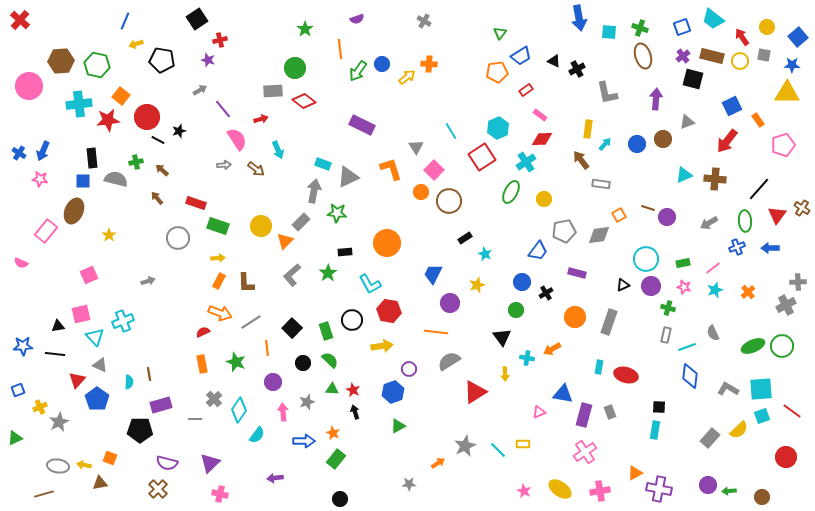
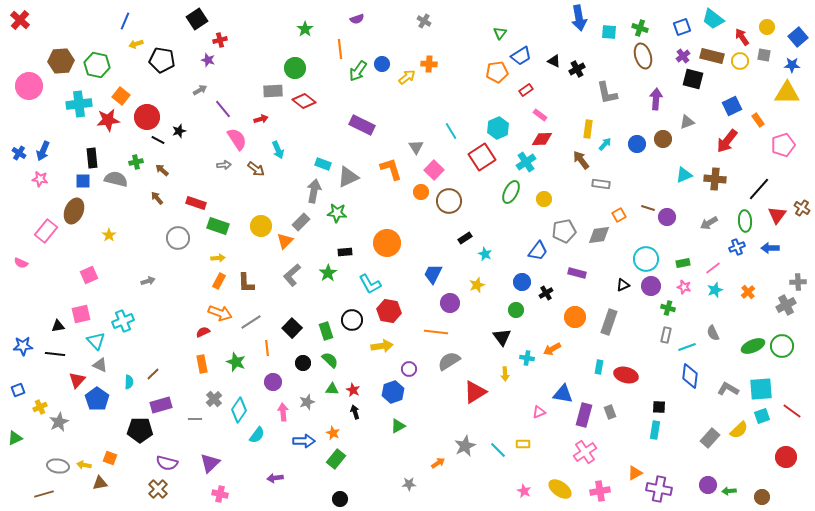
cyan triangle at (95, 337): moved 1 px right, 4 px down
brown line at (149, 374): moved 4 px right; rotated 56 degrees clockwise
